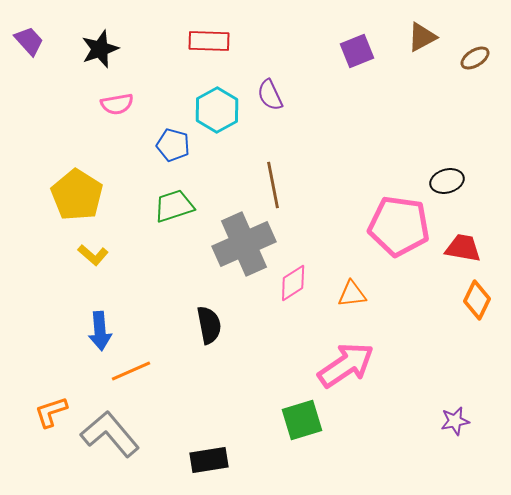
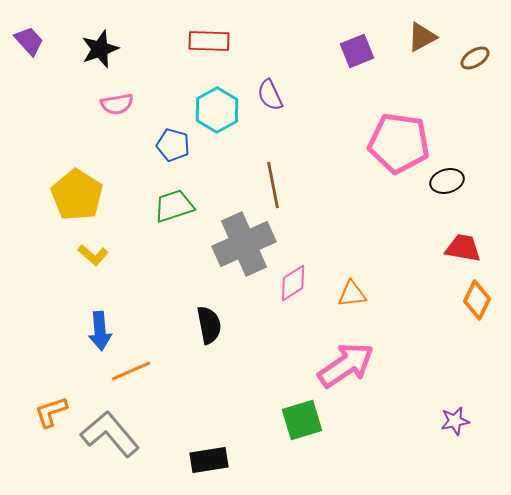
pink pentagon: moved 83 px up
